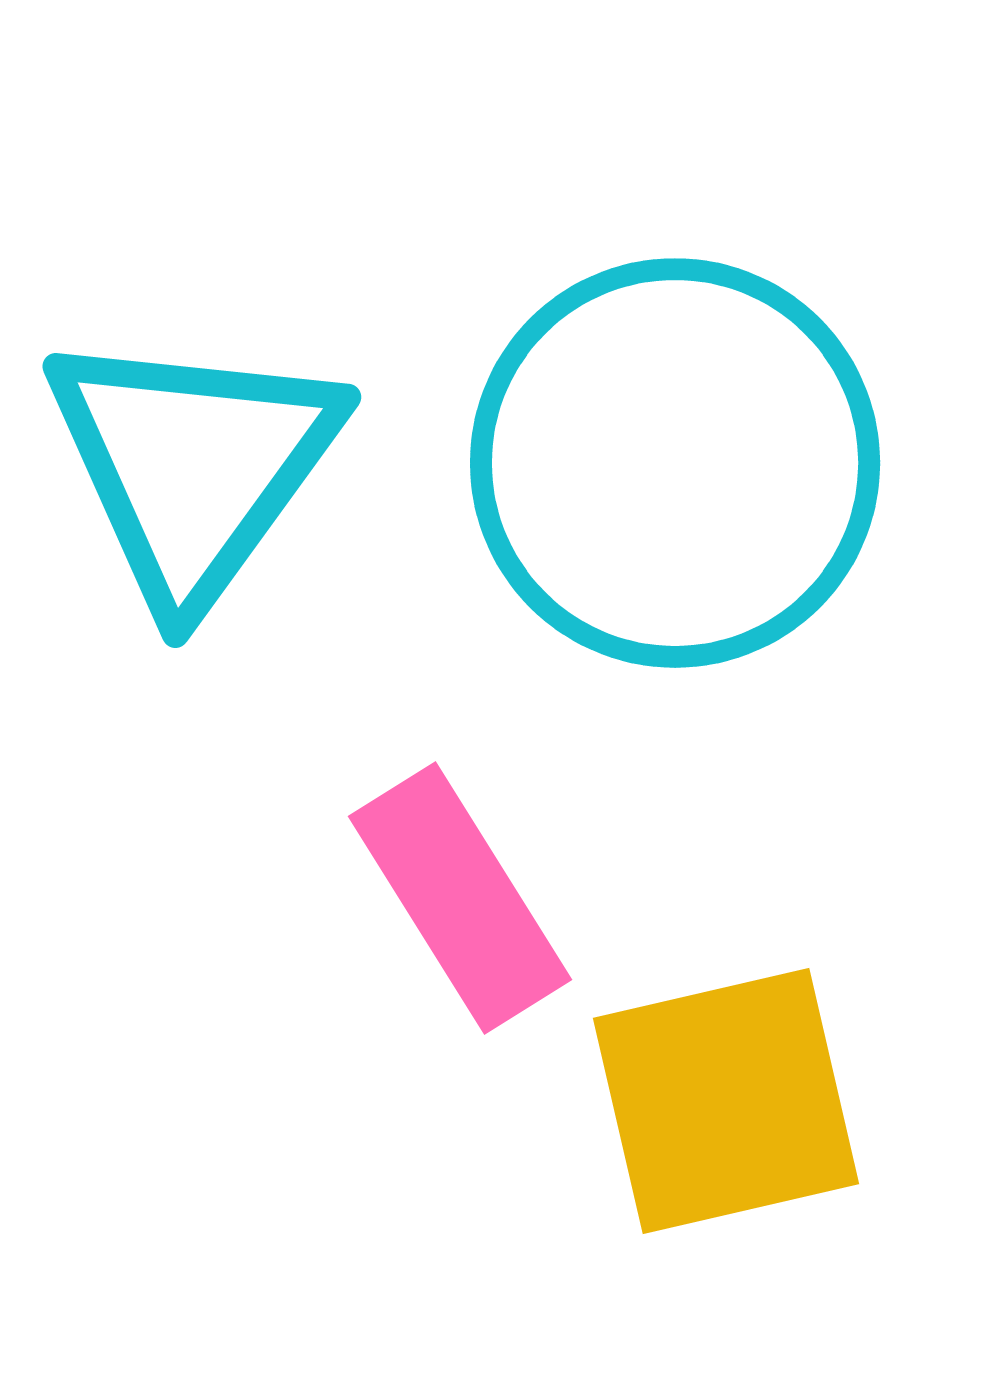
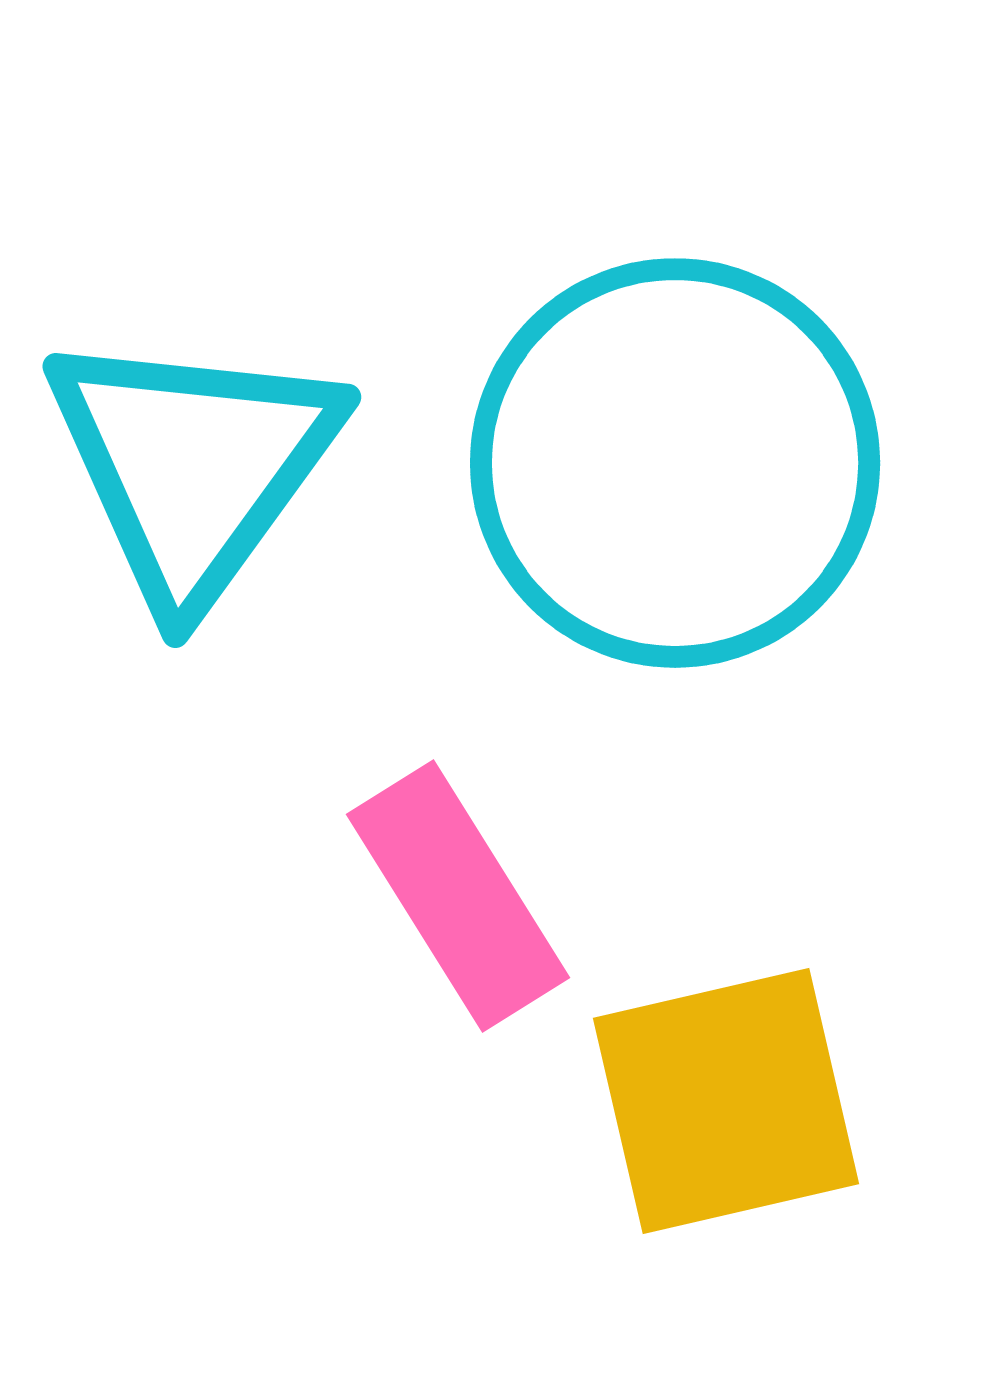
pink rectangle: moved 2 px left, 2 px up
